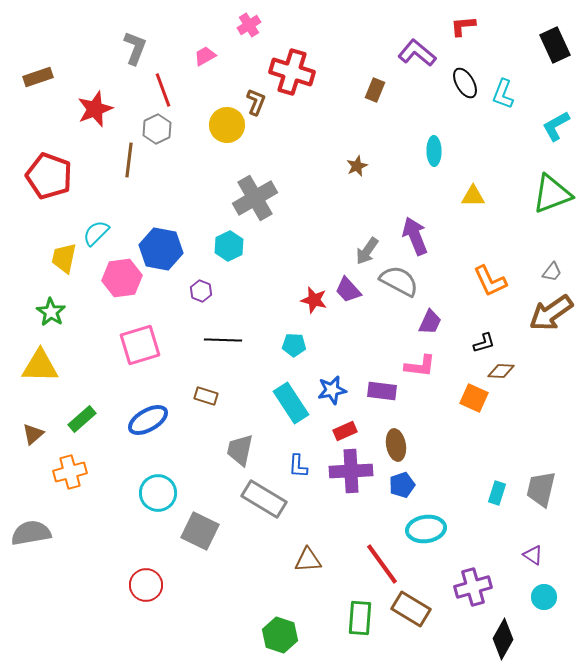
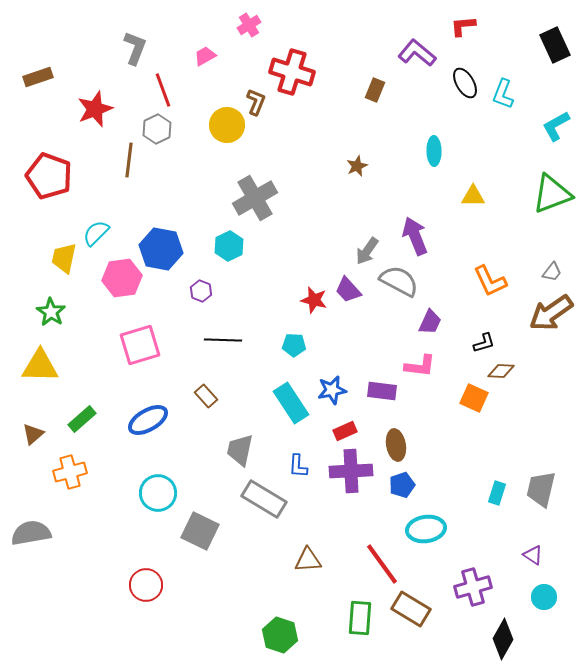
brown rectangle at (206, 396): rotated 30 degrees clockwise
